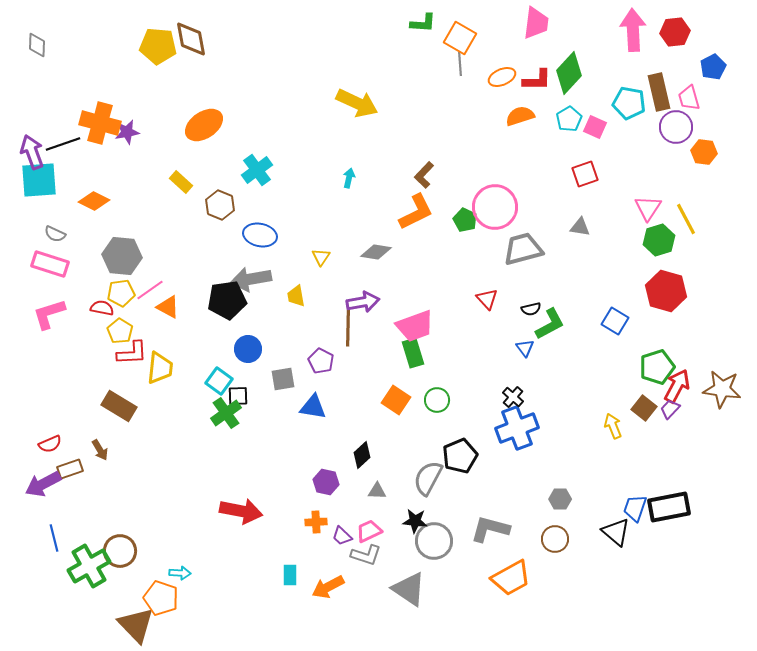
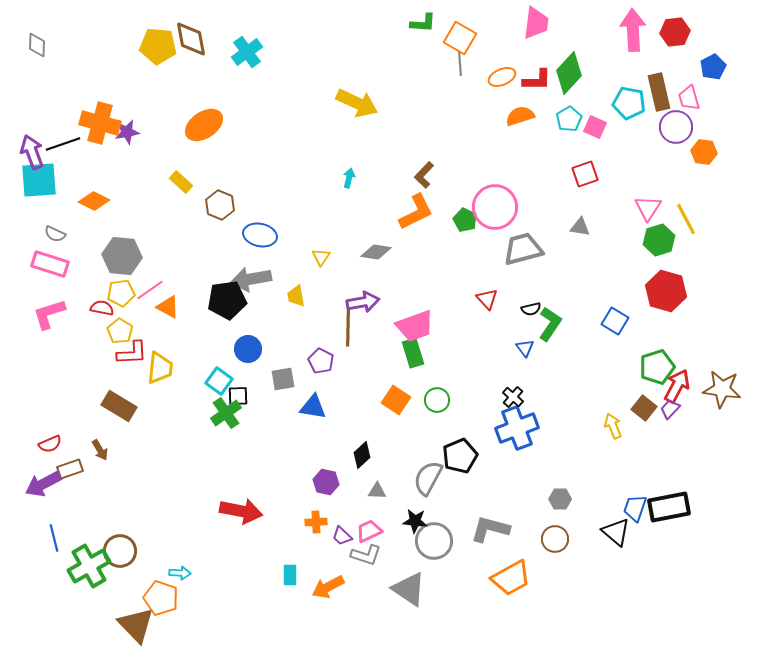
cyan cross at (257, 170): moved 10 px left, 118 px up
green L-shape at (550, 324): rotated 28 degrees counterclockwise
